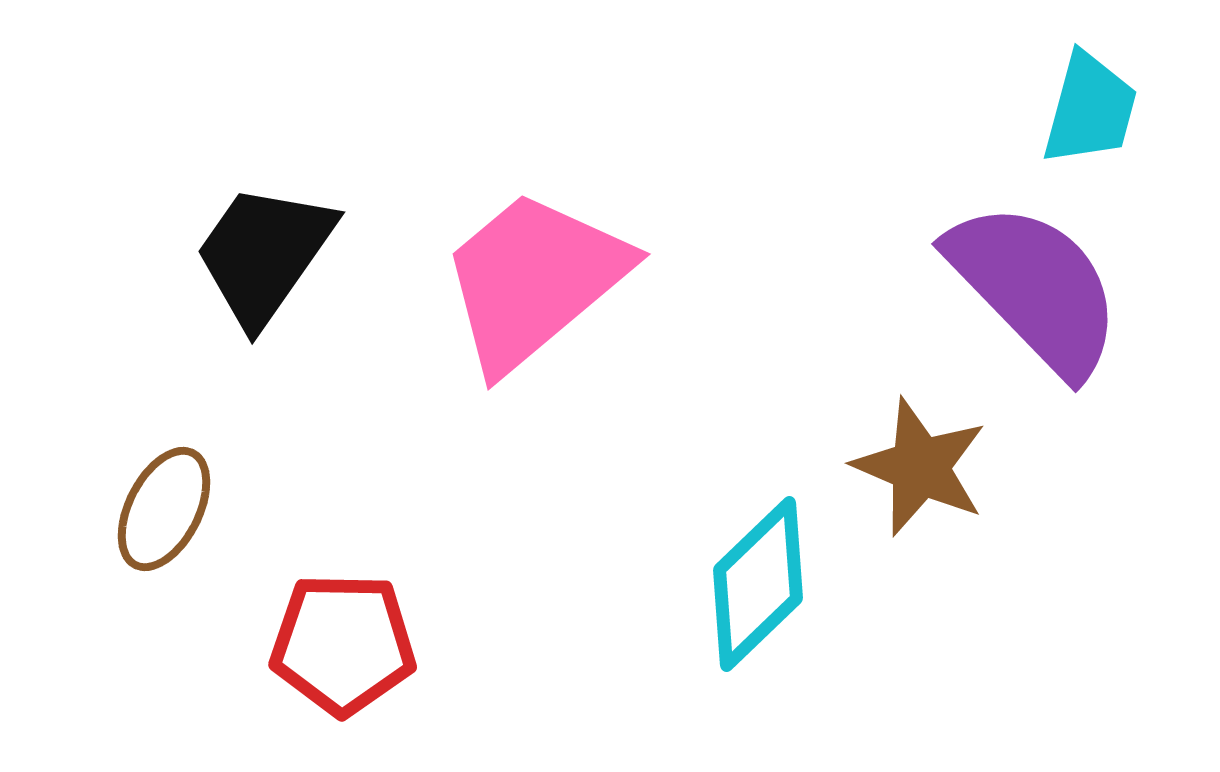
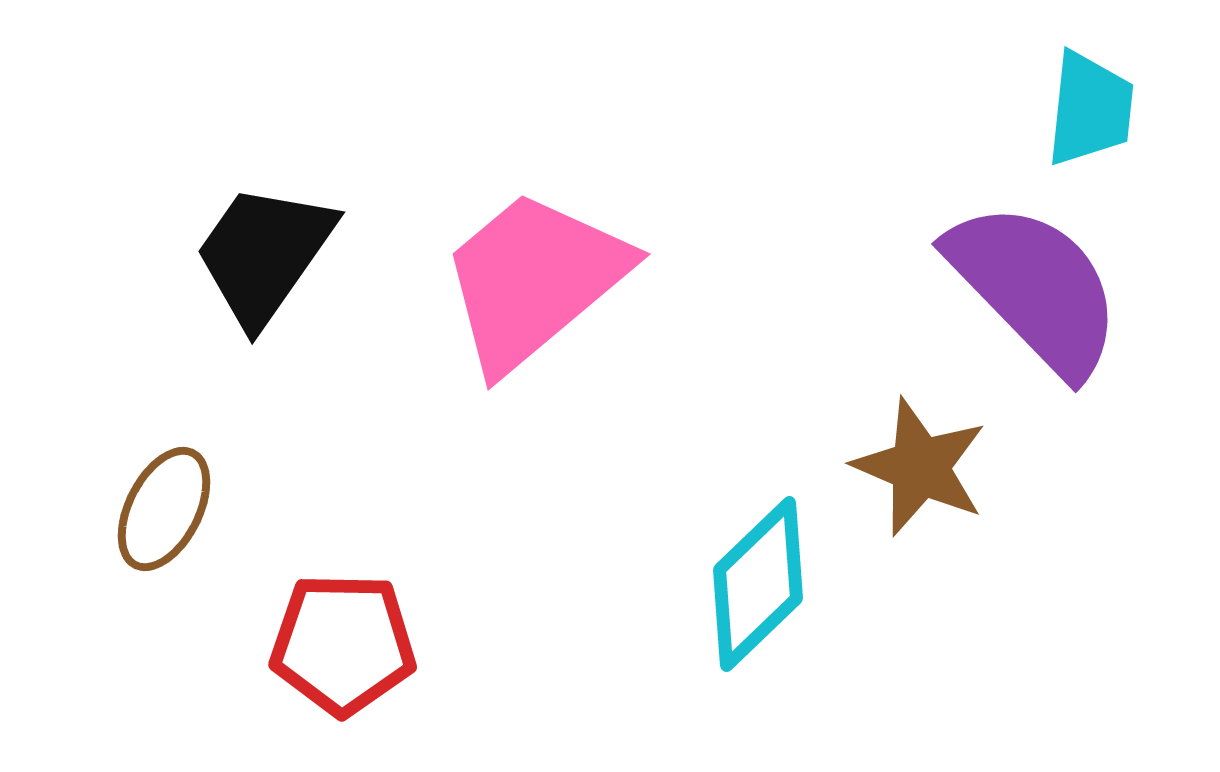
cyan trapezoid: rotated 9 degrees counterclockwise
